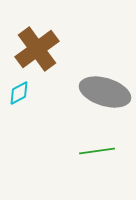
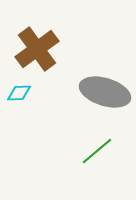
cyan diamond: rotated 25 degrees clockwise
green line: rotated 32 degrees counterclockwise
